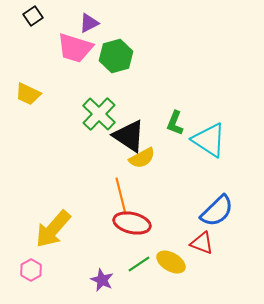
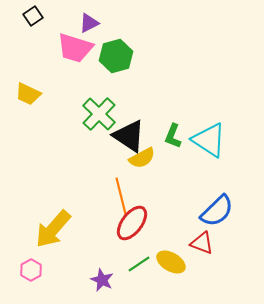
green L-shape: moved 2 px left, 13 px down
red ellipse: rotated 66 degrees counterclockwise
